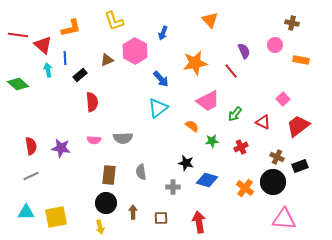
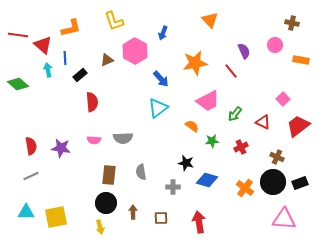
black rectangle at (300, 166): moved 17 px down
